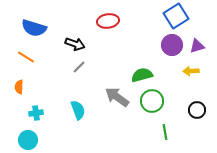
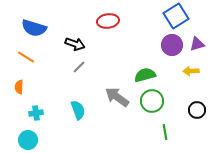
purple triangle: moved 2 px up
green semicircle: moved 3 px right
